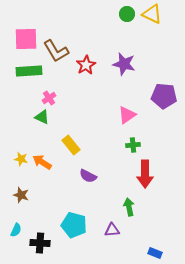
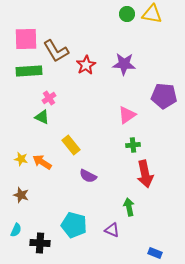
yellow triangle: rotated 15 degrees counterclockwise
purple star: rotated 10 degrees counterclockwise
red arrow: rotated 12 degrees counterclockwise
purple triangle: rotated 28 degrees clockwise
